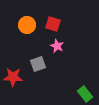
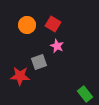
red square: rotated 14 degrees clockwise
gray square: moved 1 px right, 2 px up
red star: moved 7 px right, 1 px up
